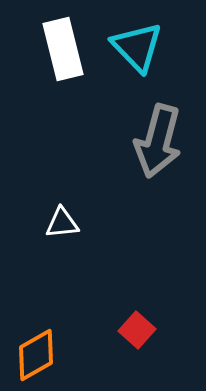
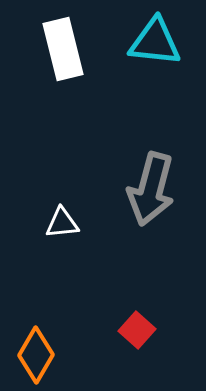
cyan triangle: moved 18 px right, 5 px up; rotated 40 degrees counterclockwise
gray arrow: moved 7 px left, 48 px down
orange diamond: rotated 30 degrees counterclockwise
